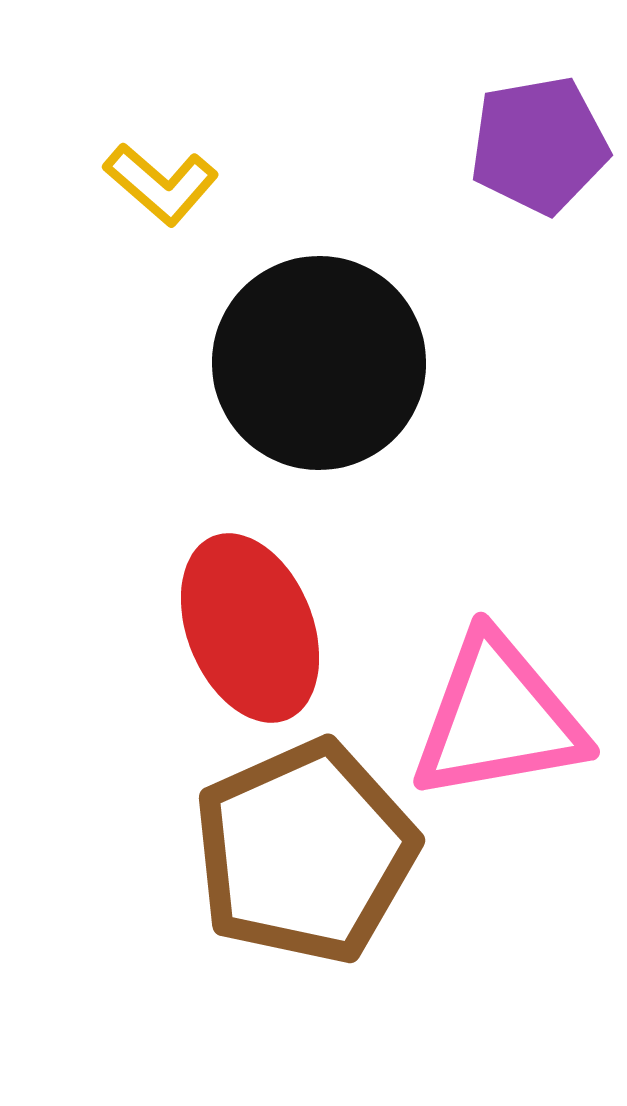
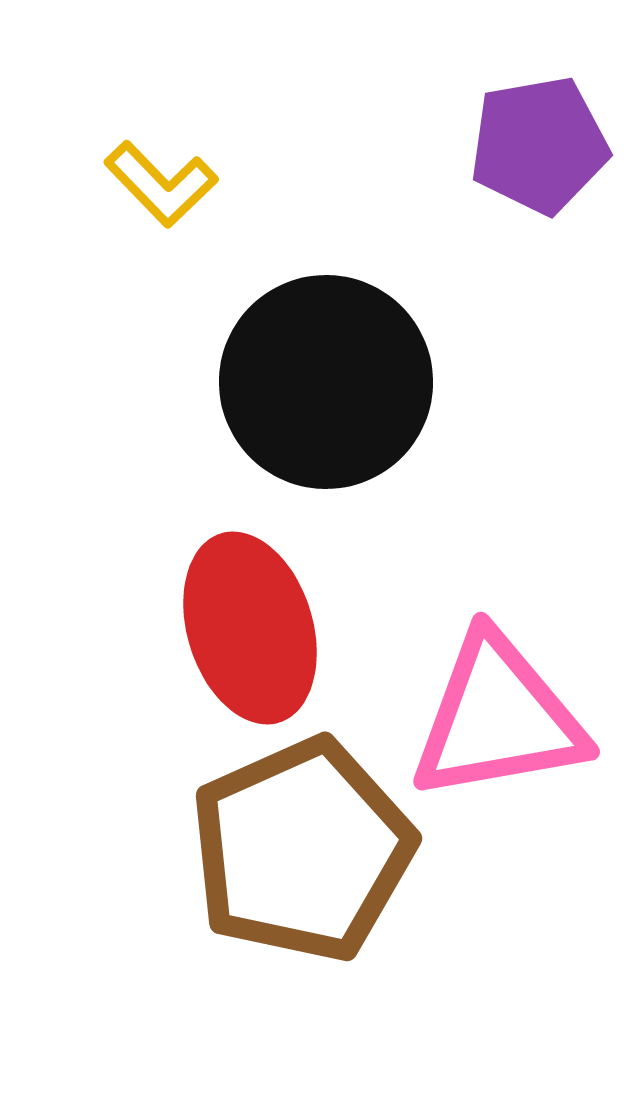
yellow L-shape: rotated 5 degrees clockwise
black circle: moved 7 px right, 19 px down
red ellipse: rotated 5 degrees clockwise
brown pentagon: moved 3 px left, 2 px up
